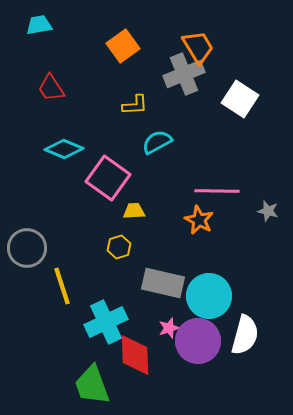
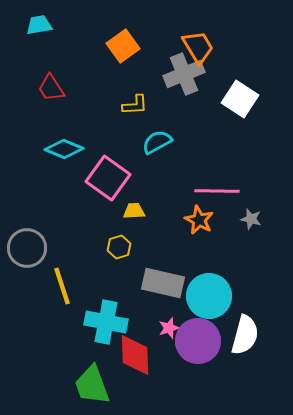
gray star: moved 17 px left, 8 px down
cyan cross: rotated 36 degrees clockwise
